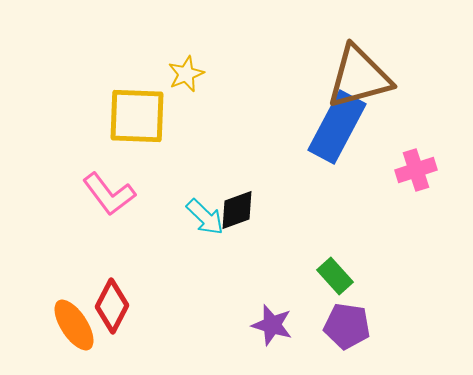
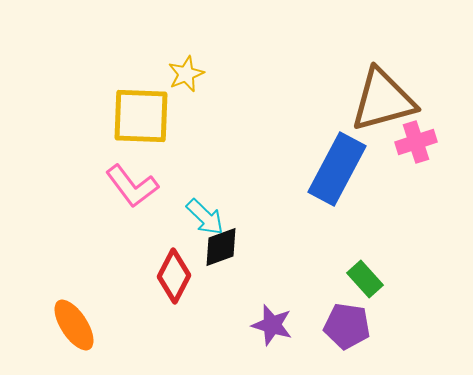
brown triangle: moved 24 px right, 23 px down
yellow square: moved 4 px right
blue rectangle: moved 42 px down
pink cross: moved 28 px up
pink L-shape: moved 23 px right, 8 px up
black diamond: moved 16 px left, 37 px down
green rectangle: moved 30 px right, 3 px down
red diamond: moved 62 px right, 30 px up
